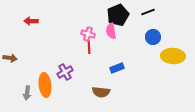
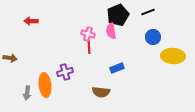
purple cross: rotated 14 degrees clockwise
